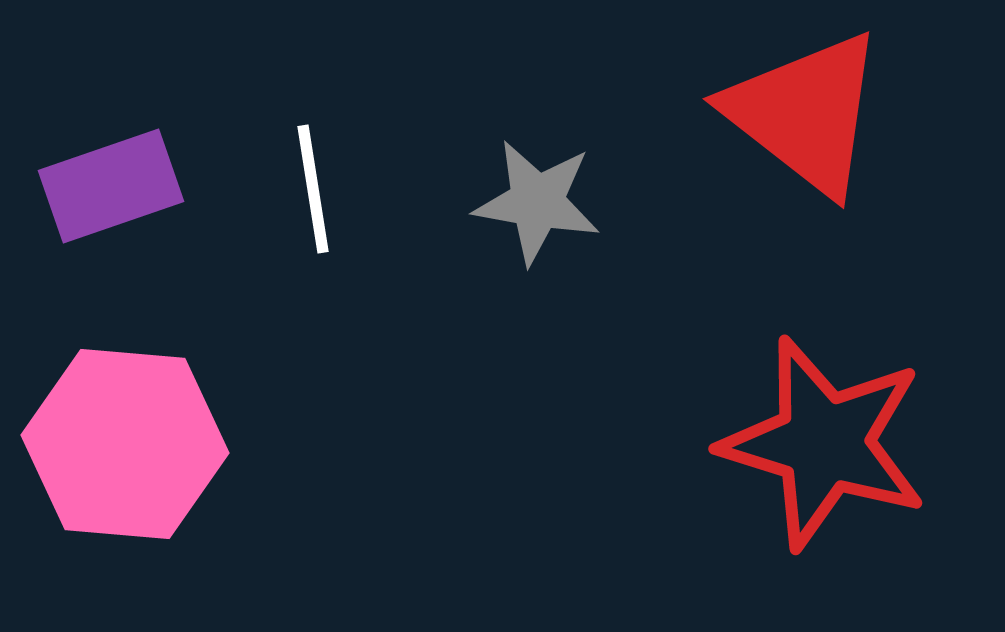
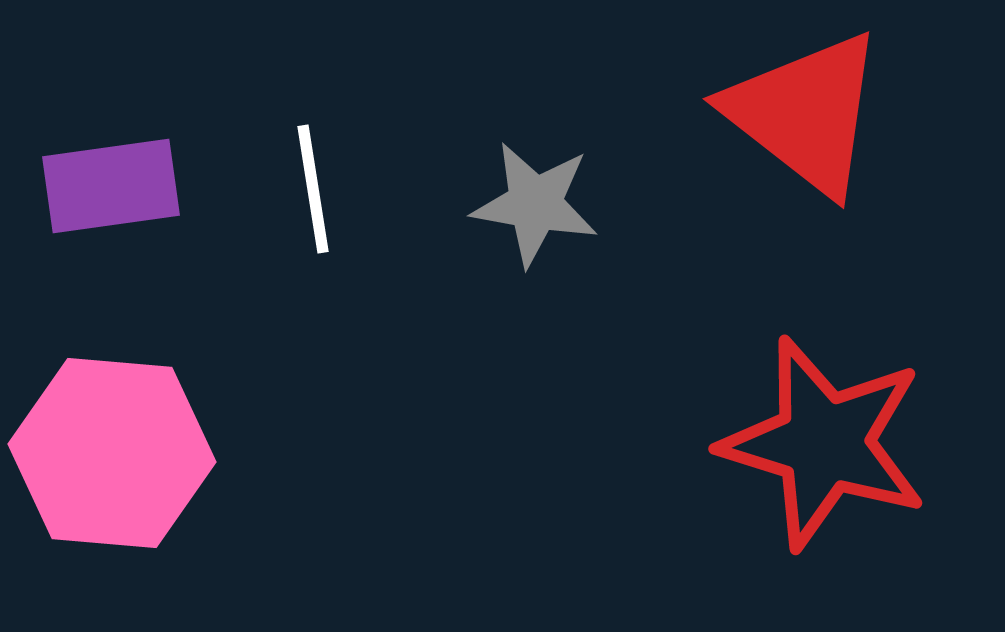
purple rectangle: rotated 11 degrees clockwise
gray star: moved 2 px left, 2 px down
pink hexagon: moved 13 px left, 9 px down
